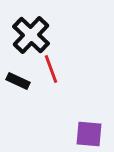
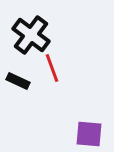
black cross: rotated 6 degrees counterclockwise
red line: moved 1 px right, 1 px up
